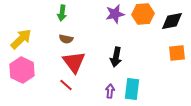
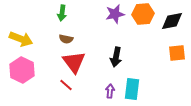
yellow arrow: rotated 65 degrees clockwise
